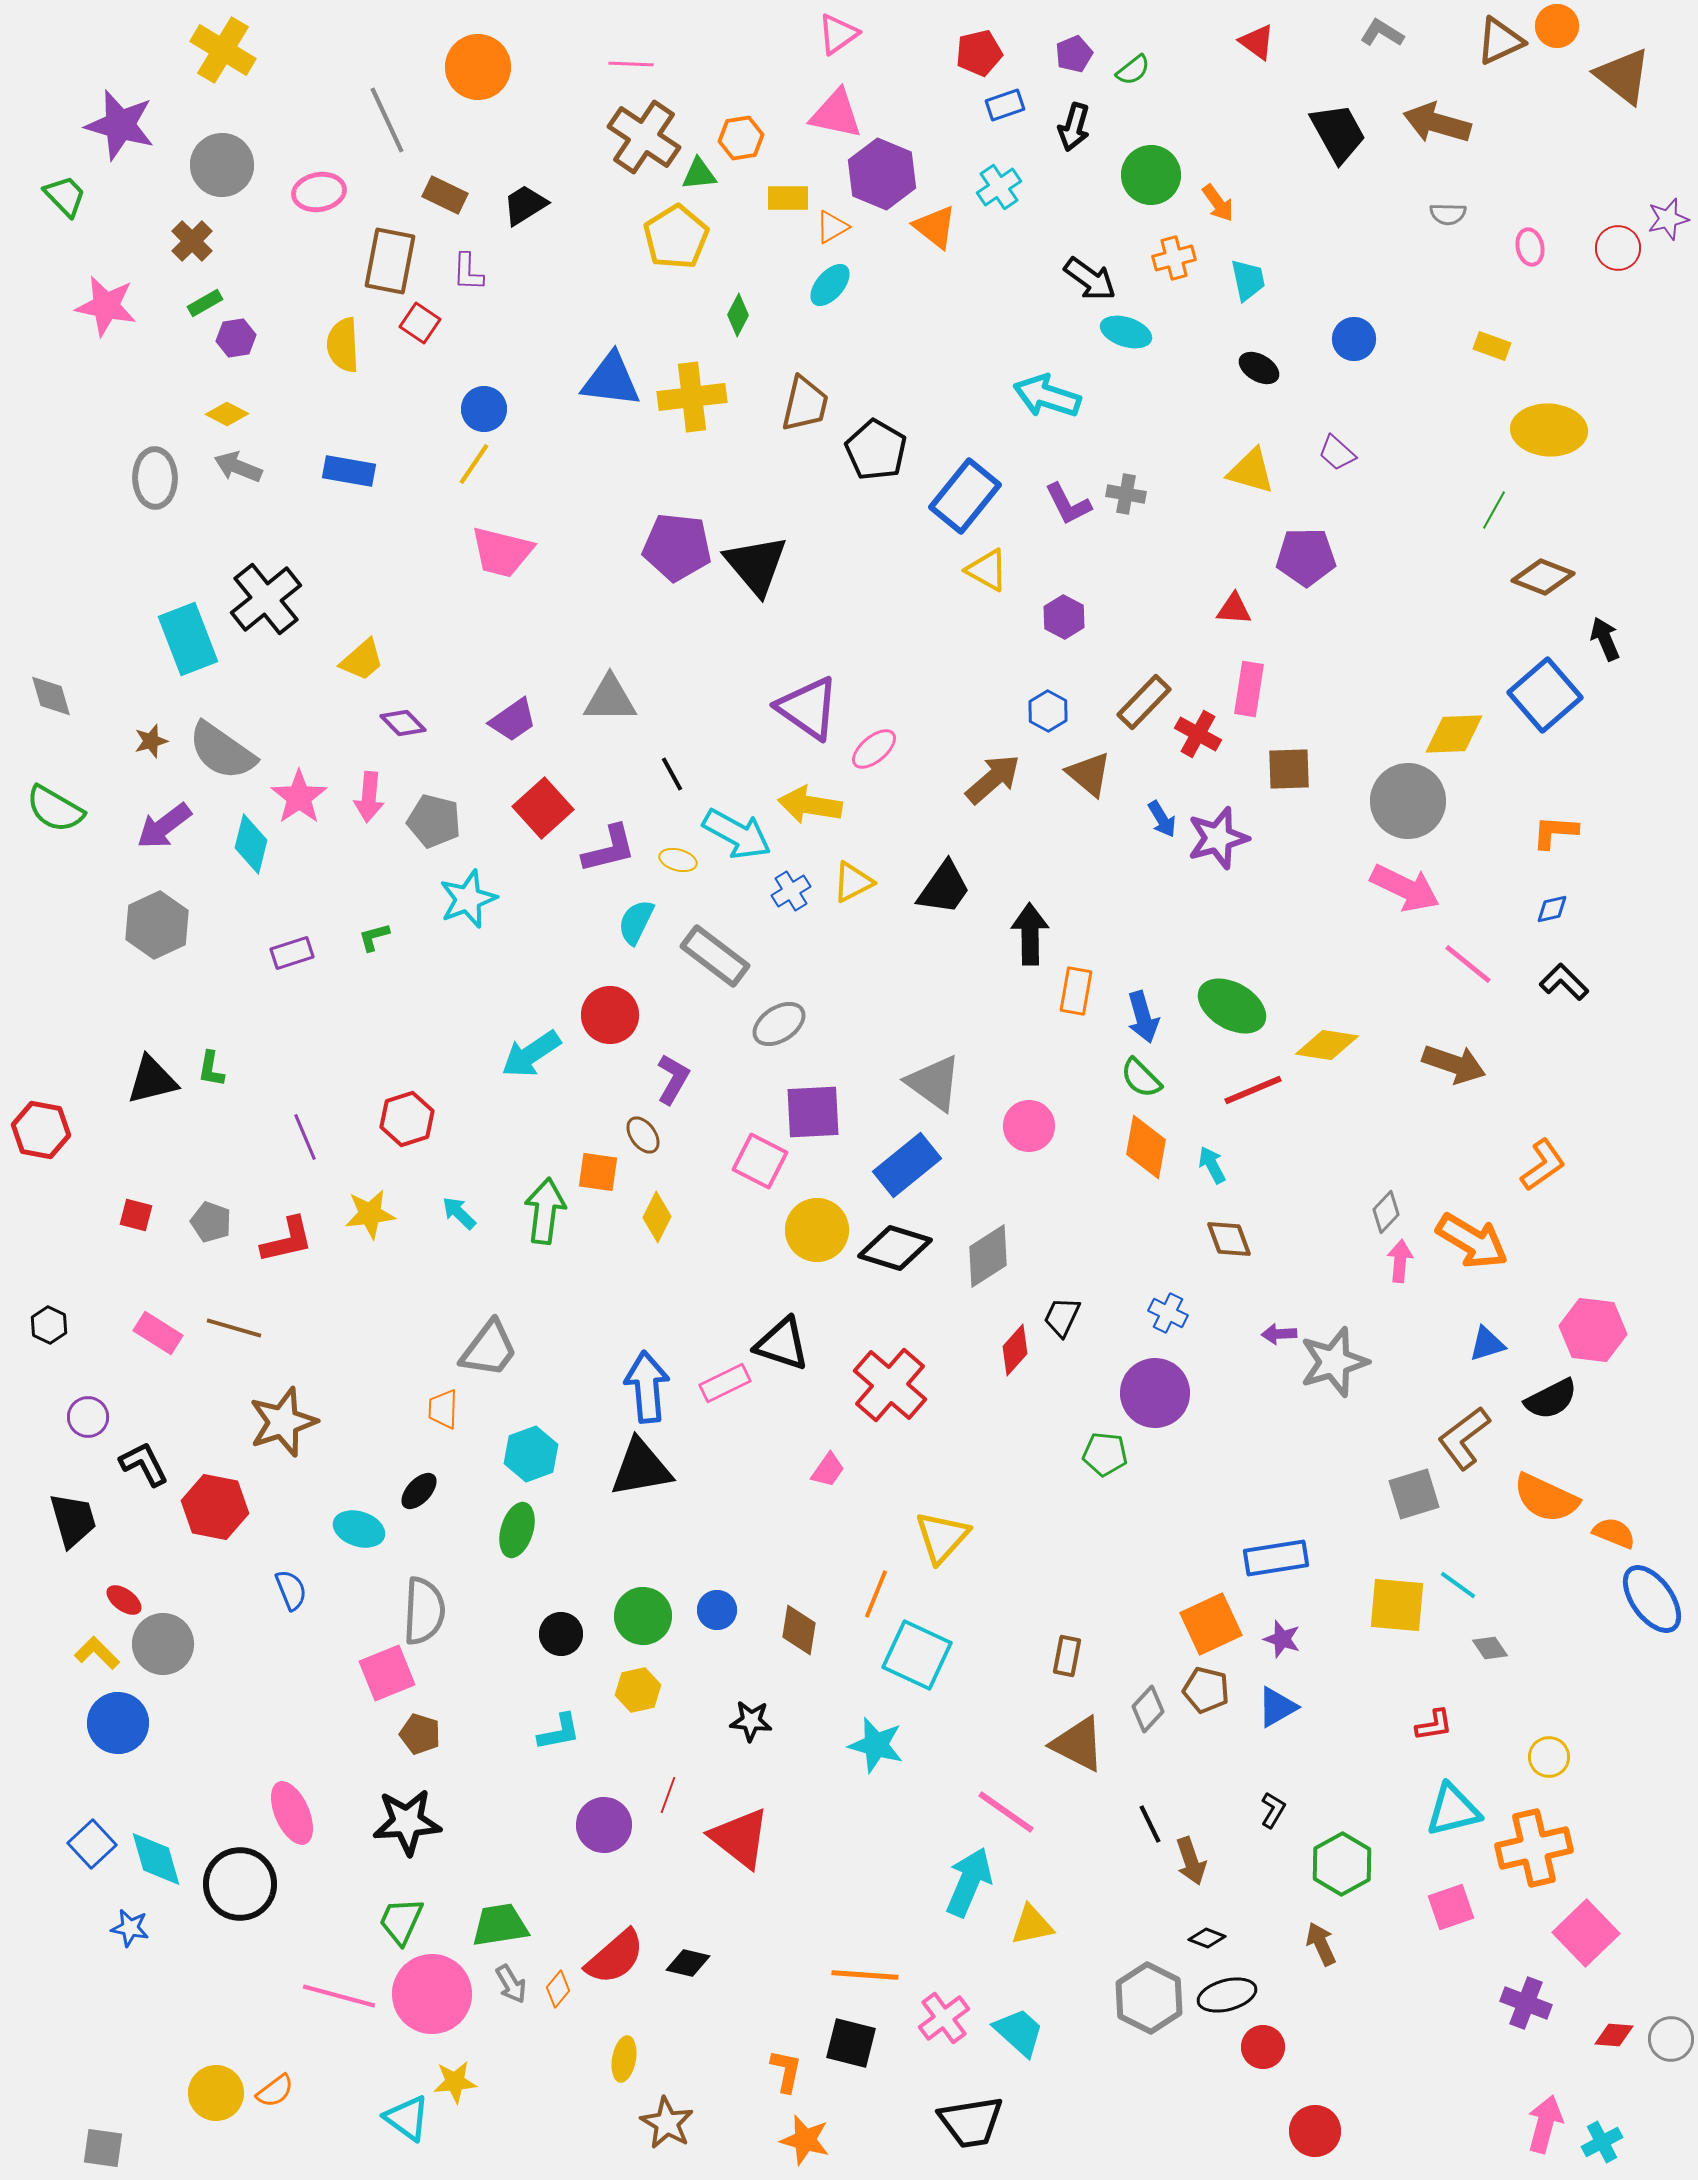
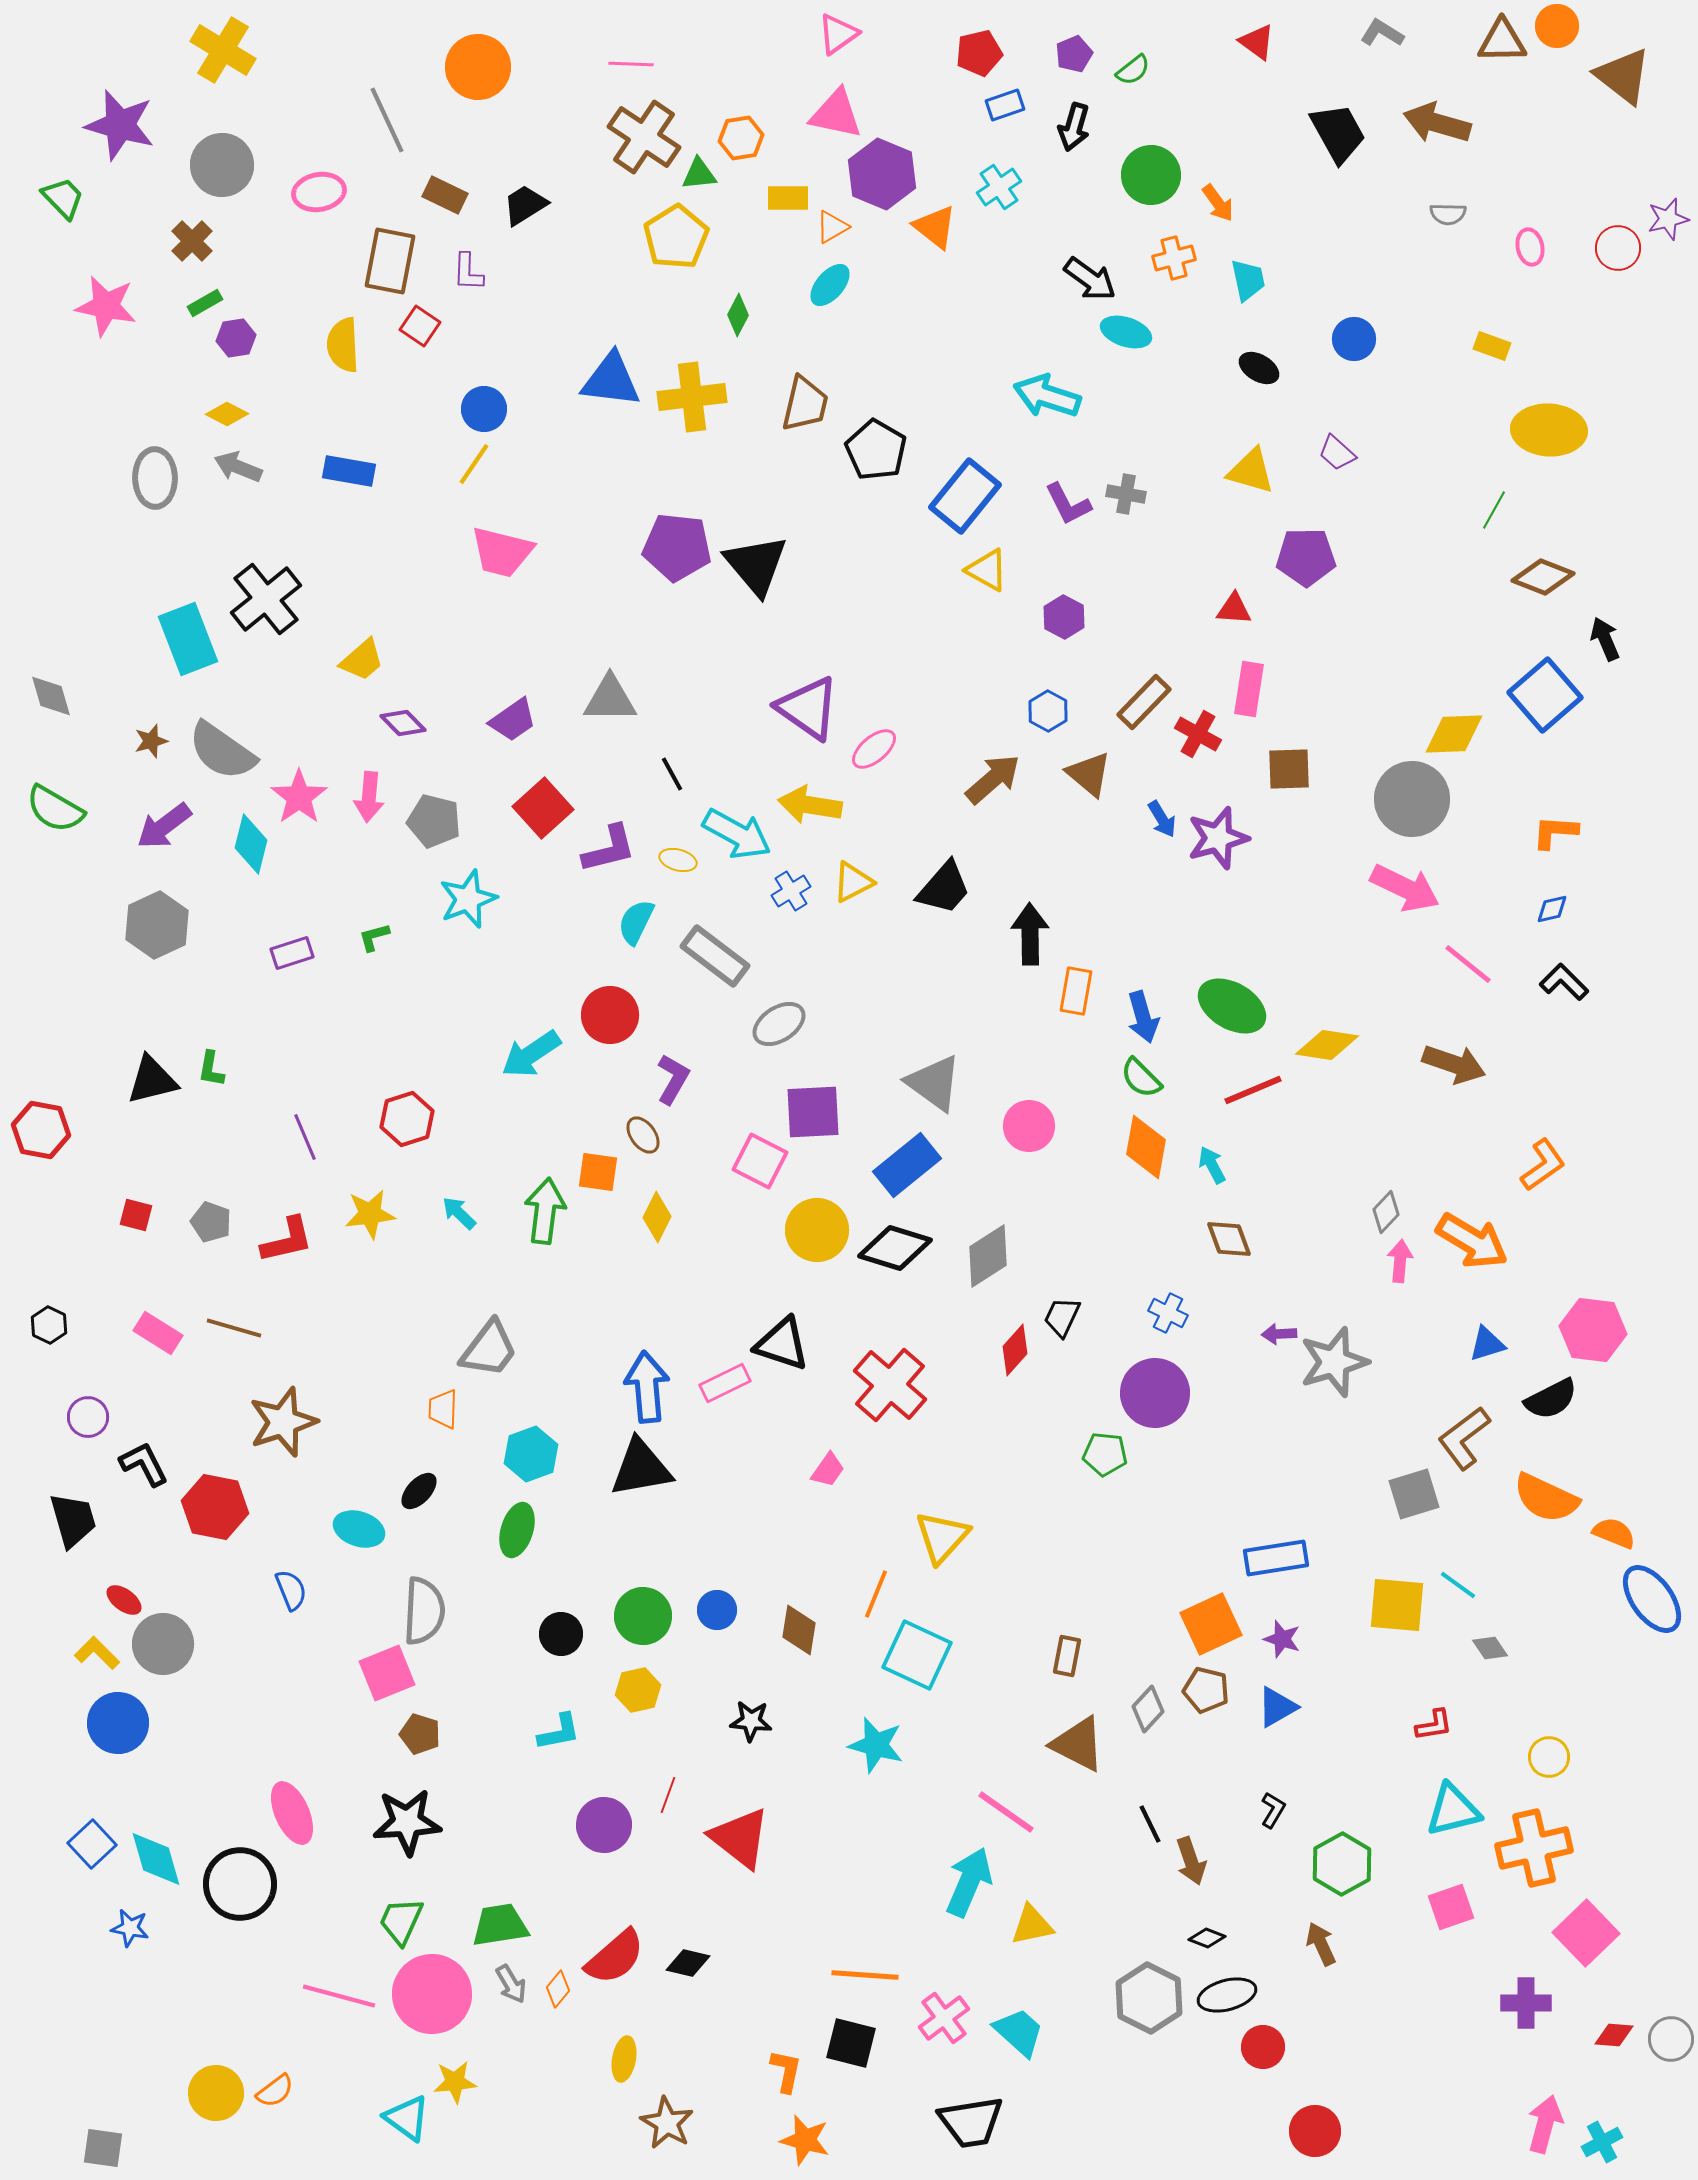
brown triangle at (1500, 41): moved 2 px right; rotated 24 degrees clockwise
green trapezoid at (65, 196): moved 2 px left, 2 px down
red square at (420, 323): moved 3 px down
gray circle at (1408, 801): moved 4 px right, 2 px up
black trapezoid at (944, 888): rotated 6 degrees clockwise
purple cross at (1526, 2003): rotated 21 degrees counterclockwise
